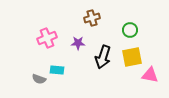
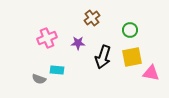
brown cross: rotated 21 degrees counterclockwise
pink triangle: moved 1 px right, 2 px up
